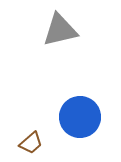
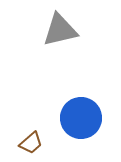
blue circle: moved 1 px right, 1 px down
